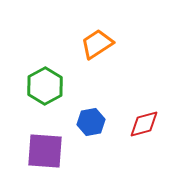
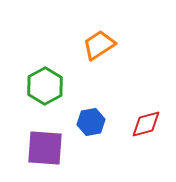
orange trapezoid: moved 2 px right, 1 px down
red diamond: moved 2 px right
purple square: moved 3 px up
